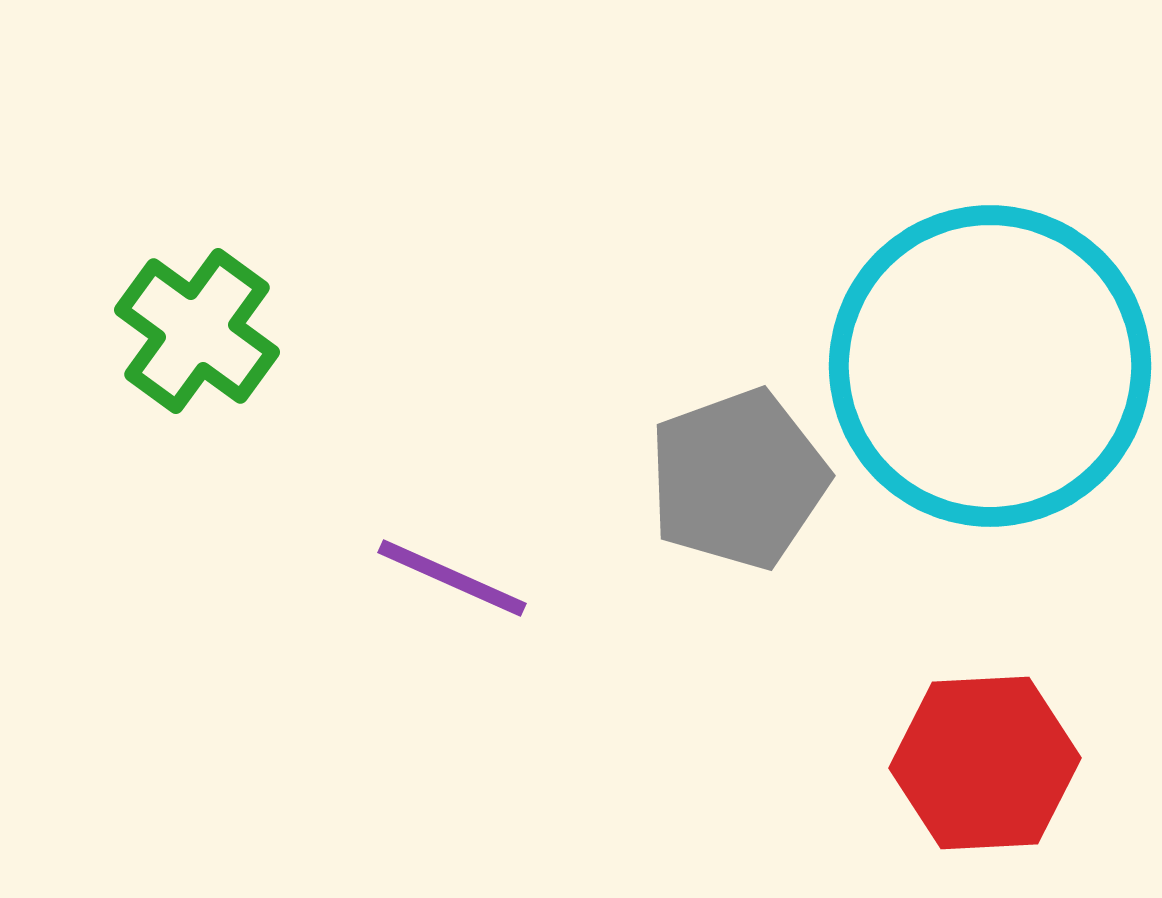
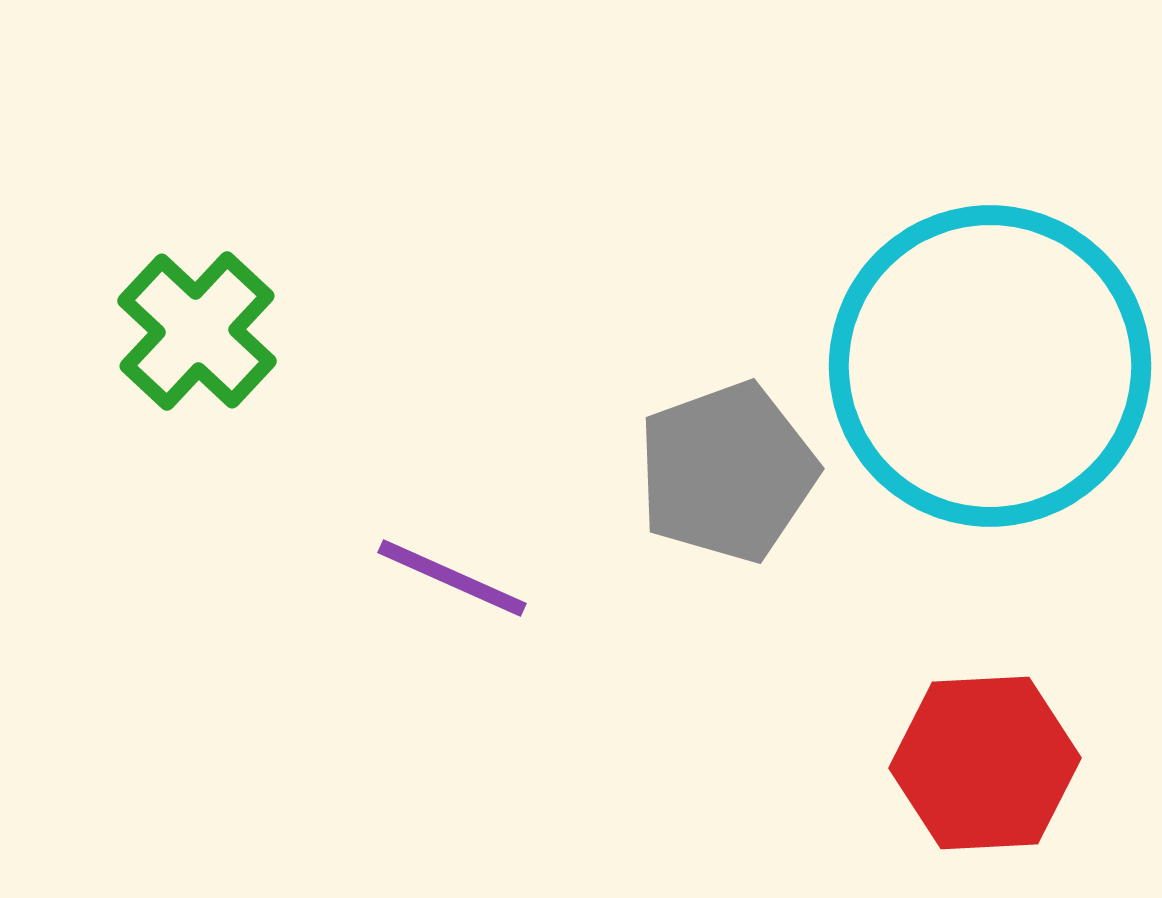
green cross: rotated 7 degrees clockwise
gray pentagon: moved 11 px left, 7 px up
